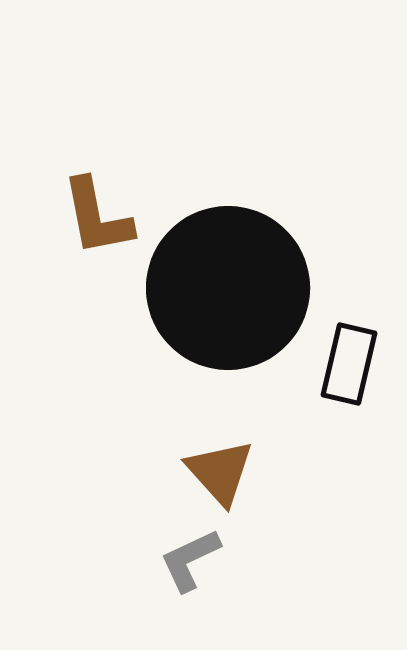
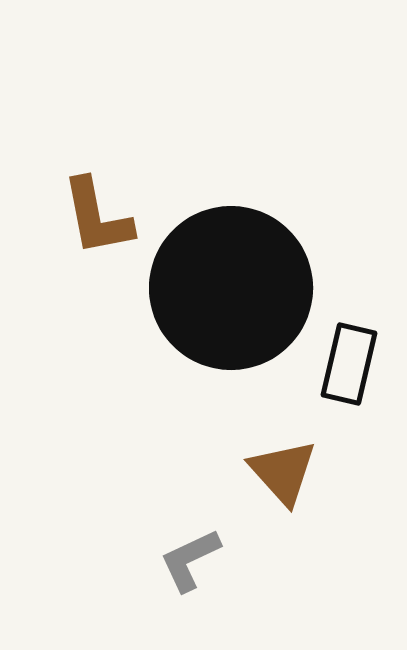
black circle: moved 3 px right
brown triangle: moved 63 px right
